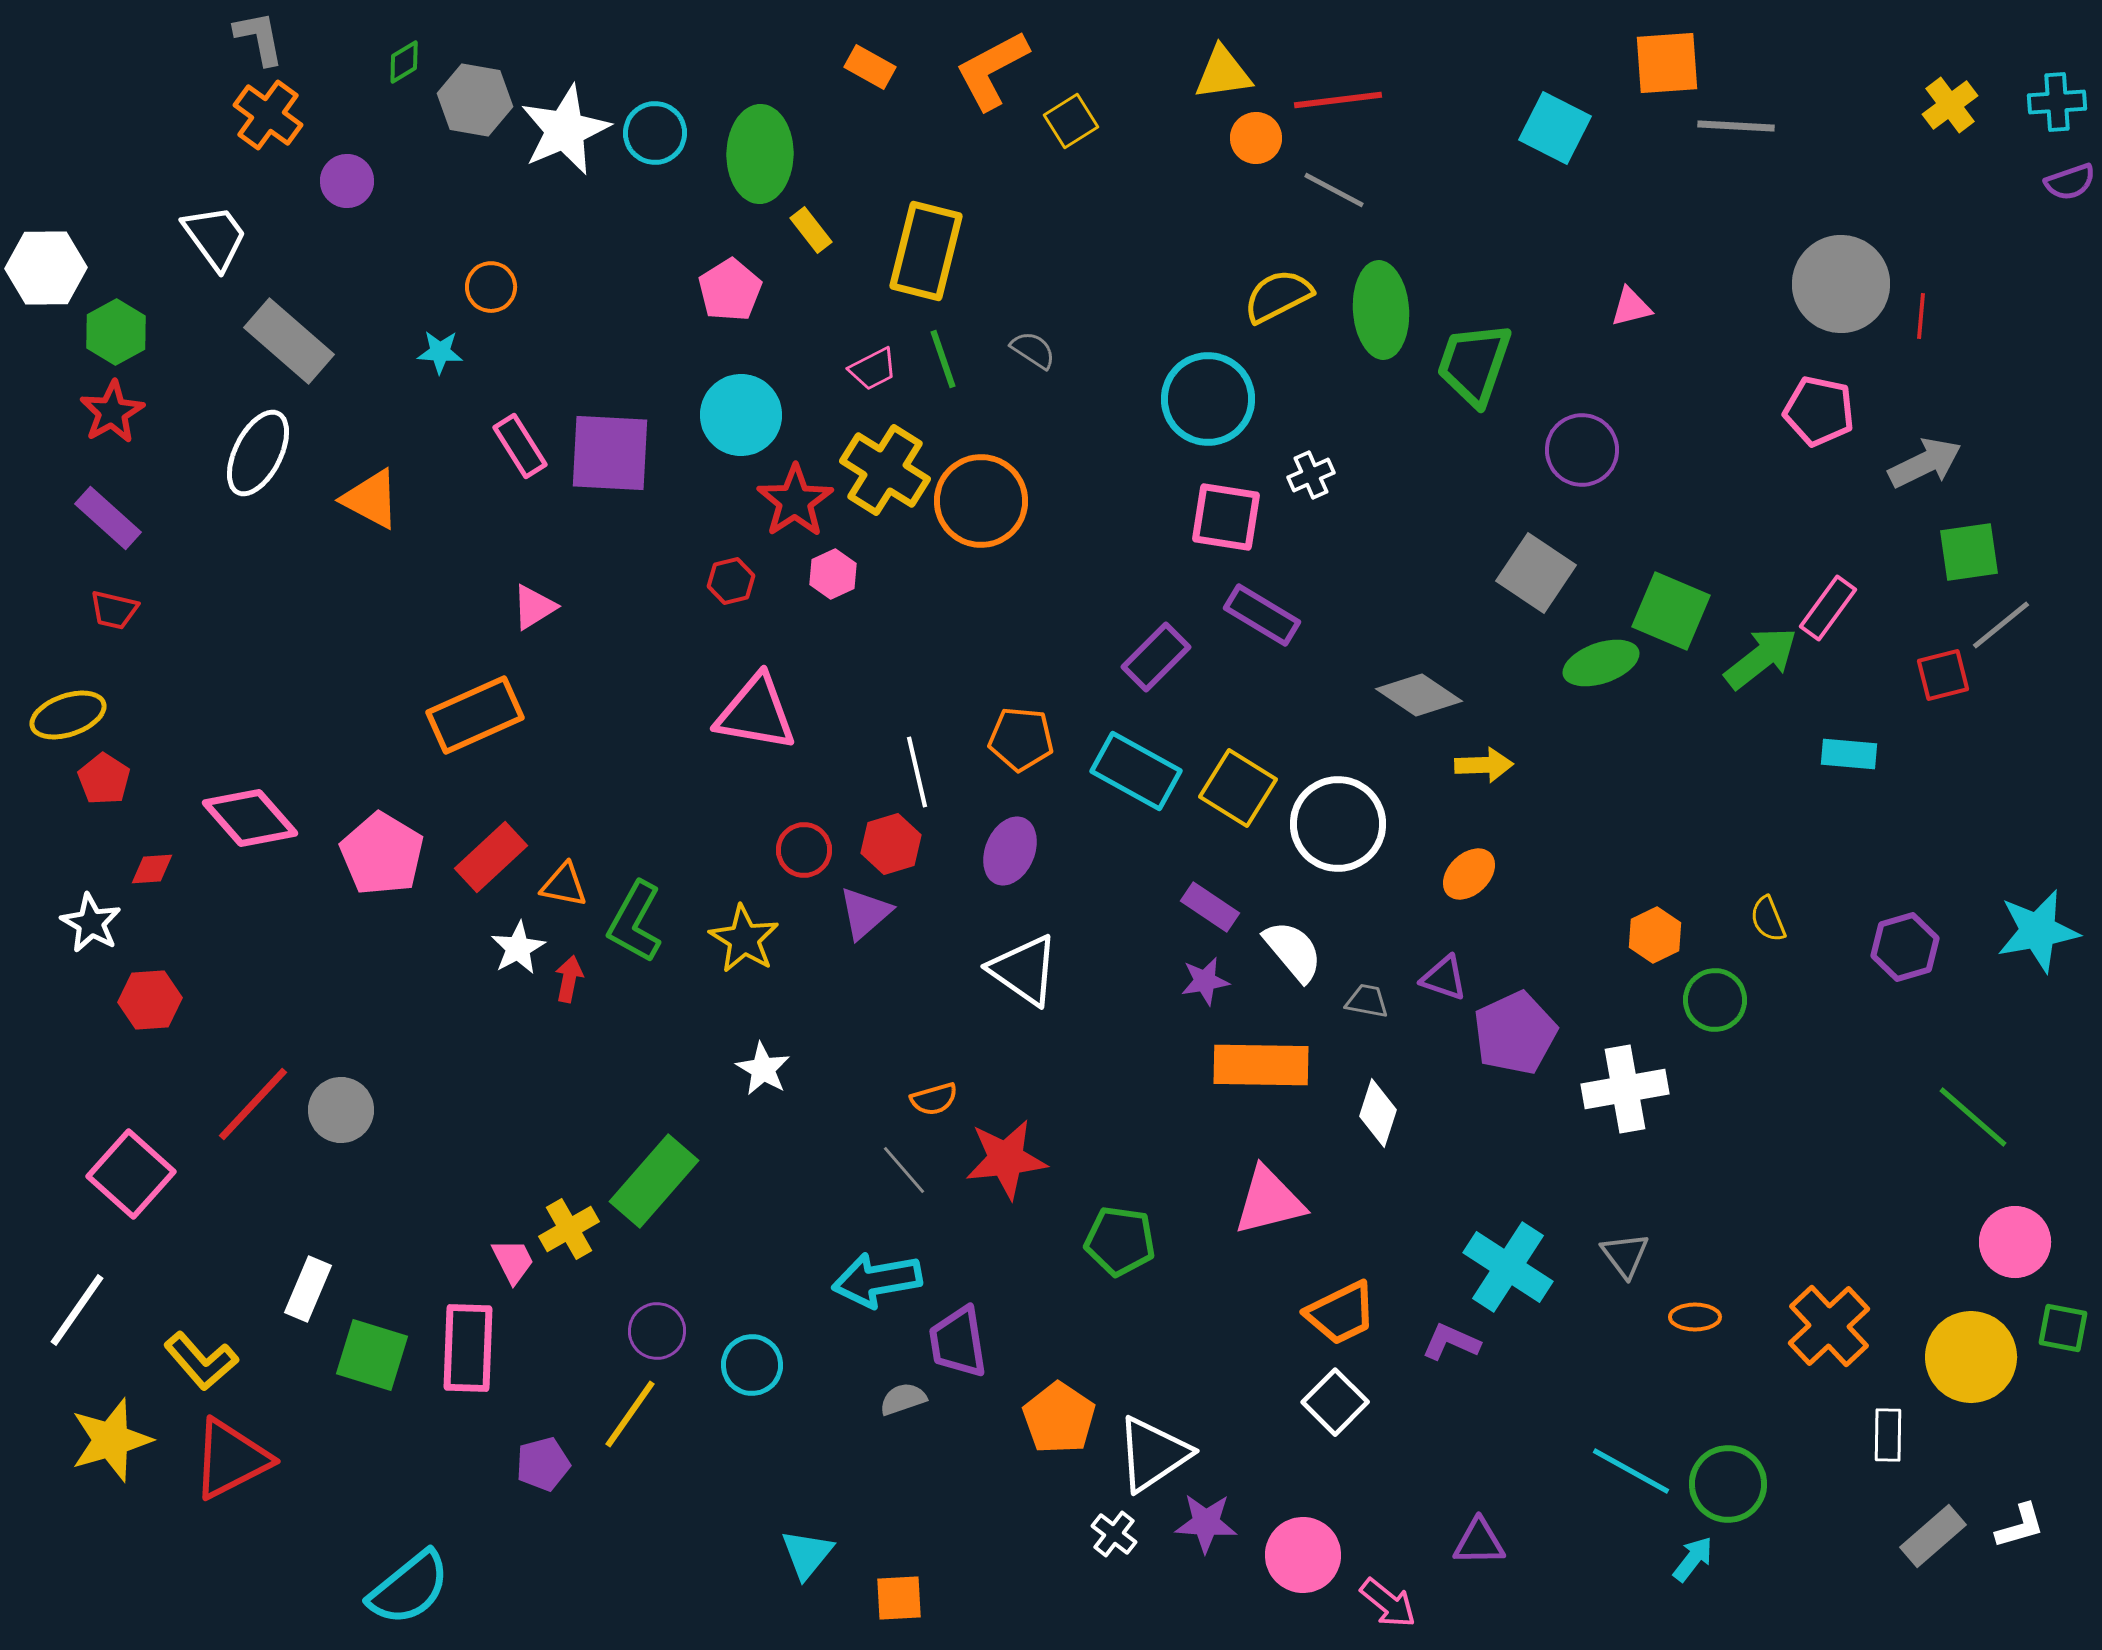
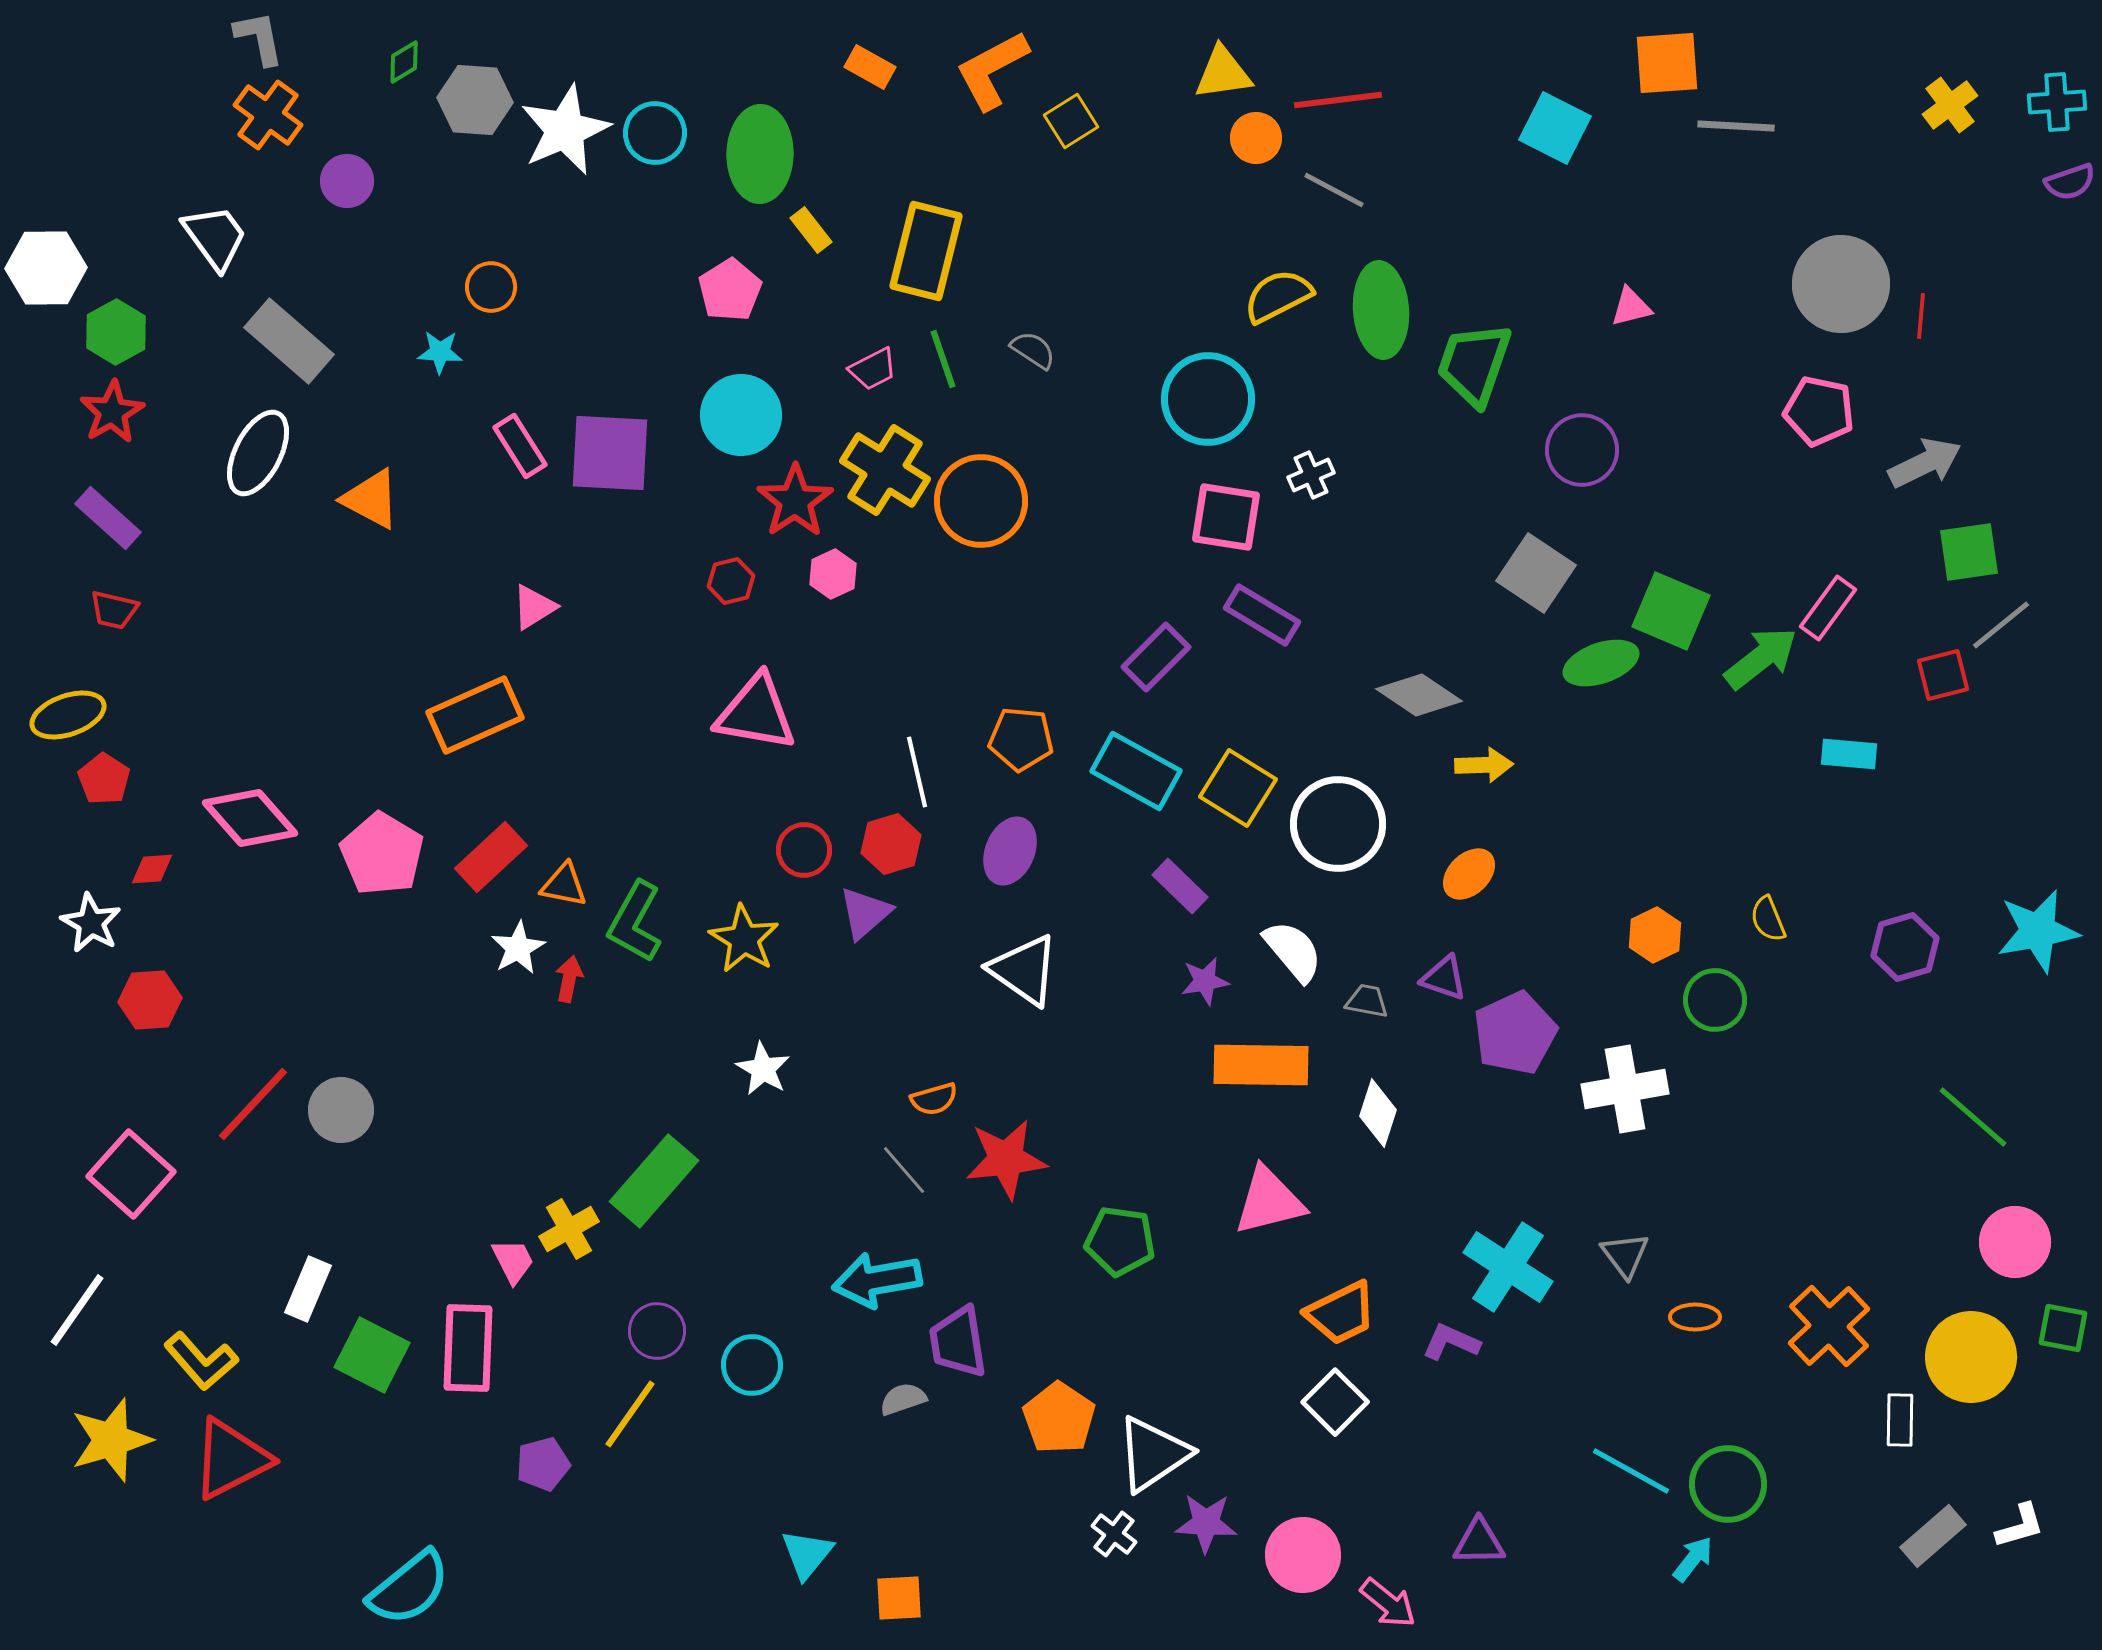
gray hexagon at (475, 100): rotated 6 degrees counterclockwise
purple rectangle at (1210, 907): moved 30 px left, 21 px up; rotated 10 degrees clockwise
green square at (372, 1355): rotated 10 degrees clockwise
white rectangle at (1888, 1435): moved 12 px right, 15 px up
